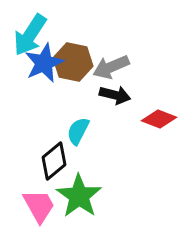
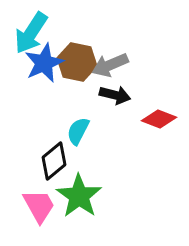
cyan arrow: moved 1 px right, 2 px up
brown hexagon: moved 4 px right
gray arrow: moved 1 px left, 2 px up
